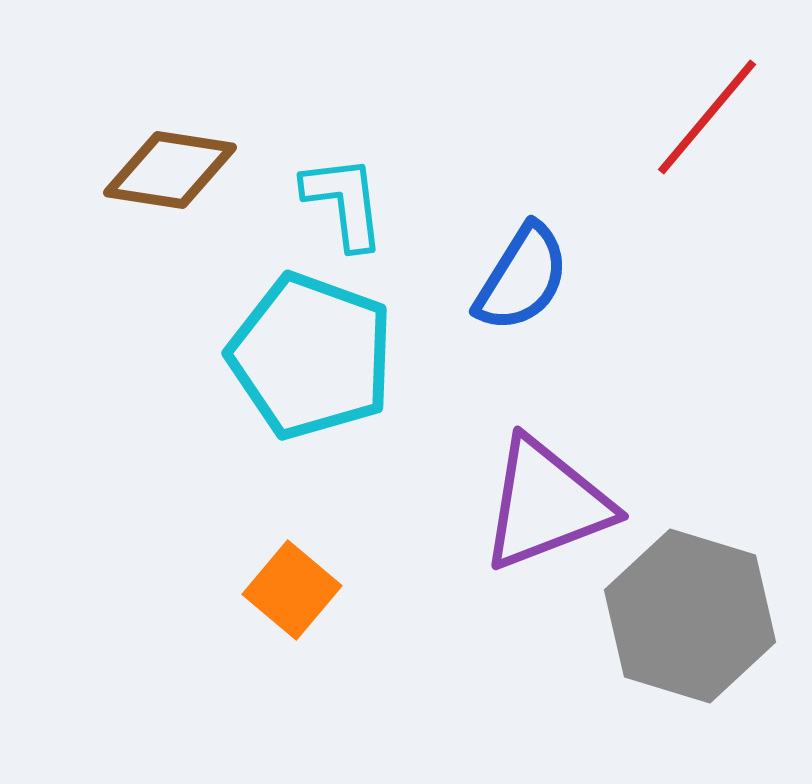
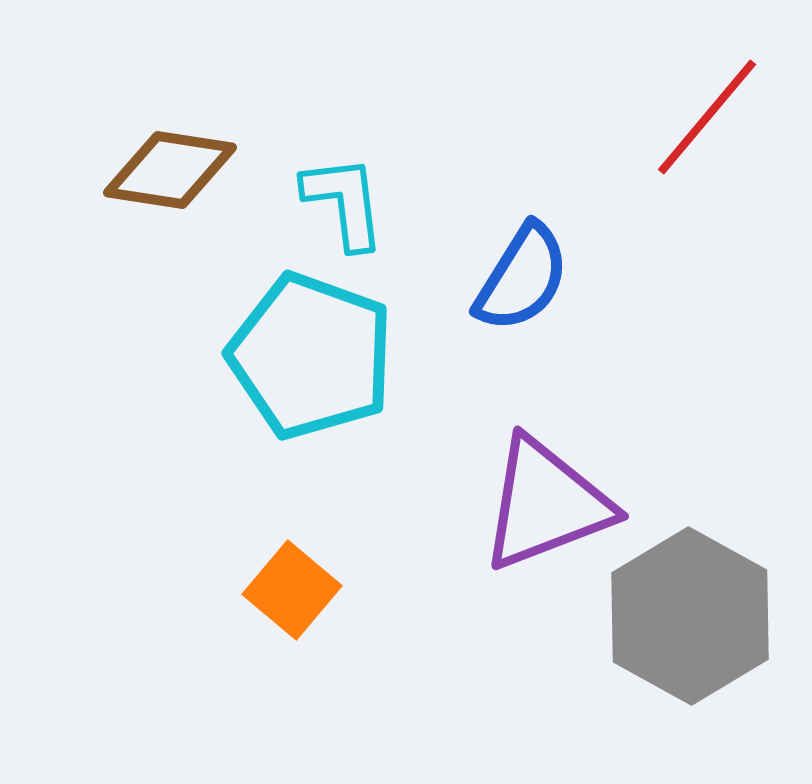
gray hexagon: rotated 12 degrees clockwise
